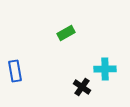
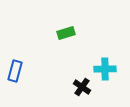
green rectangle: rotated 12 degrees clockwise
blue rectangle: rotated 25 degrees clockwise
